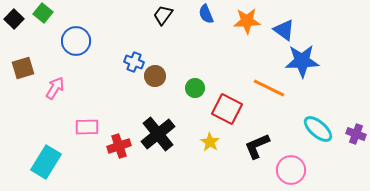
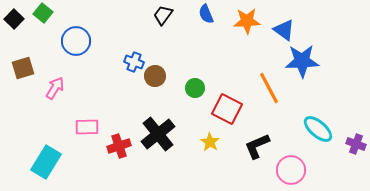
orange line: rotated 36 degrees clockwise
purple cross: moved 10 px down
